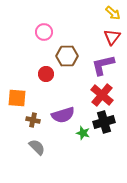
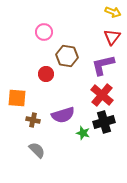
yellow arrow: moved 1 px up; rotated 21 degrees counterclockwise
brown hexagon: rotated 10 degrees clockwise
gray semicircle: moved 3 px down
